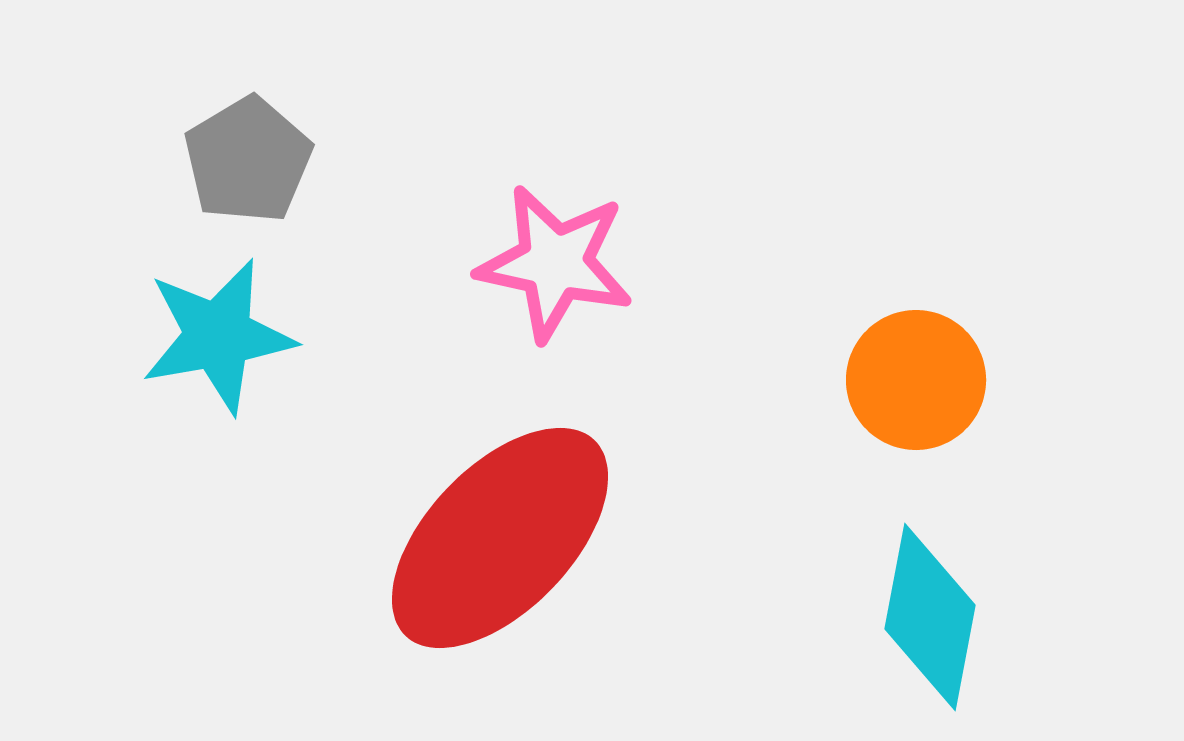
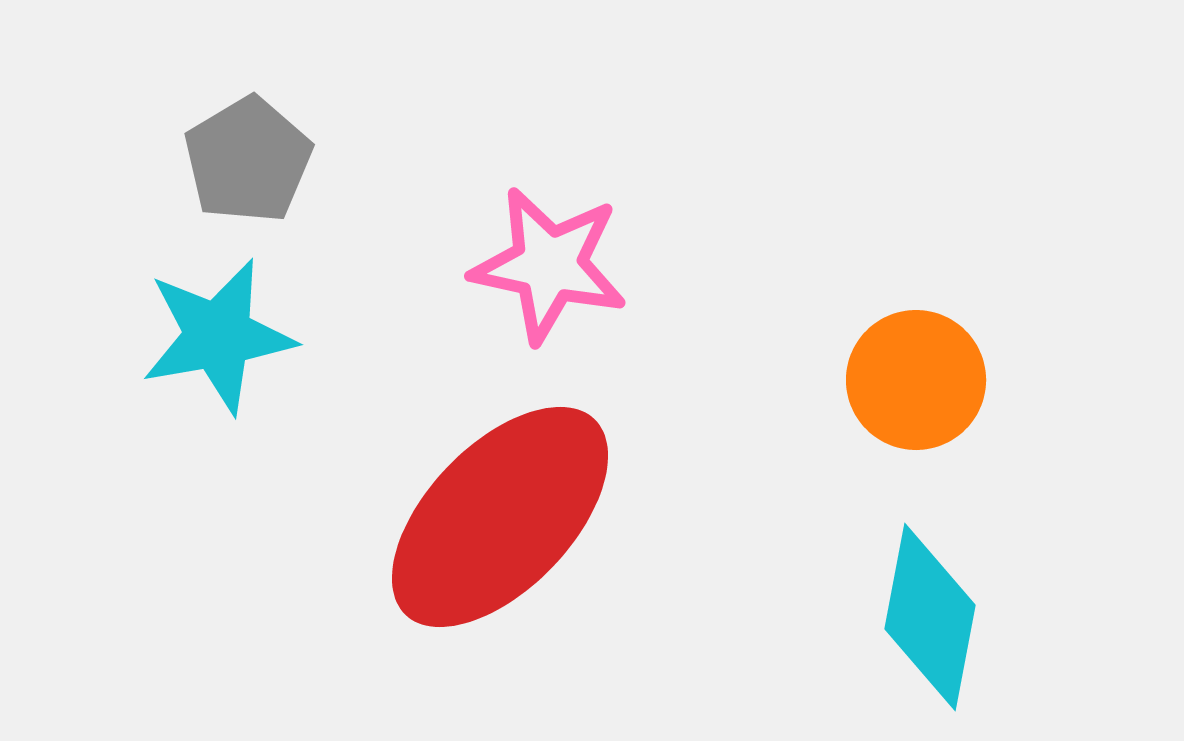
pink star: moved 6 px left, 2 px down
red ellipse: moved 21 px up
